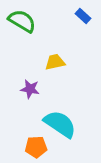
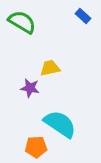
green semicircle: moved 1 px down
yellow trapezoid: moved 5 px left, 6 px down
purple star: moved 1 px up
